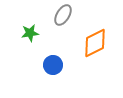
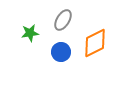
gray ellipse: moved 5 px down
blue circle: moved 8 px right, 13 px up
